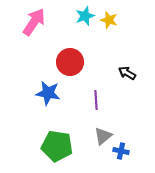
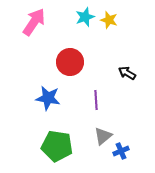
cyan star: moved 1 px down
blue star: moved 5 px down
blue cross: rotated 35 degrees counterclockwise
